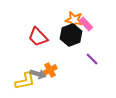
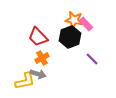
black hexagon: moved 1 px left, 2 px down
orange cross: moved 8 px left, 12 px up
